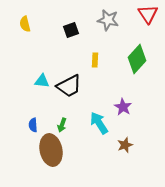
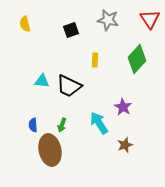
red triangle: moved 2 px right, 5 px down
black trapezoid: rotated 52 degrees clockwise
brown ellipse: moved 1 px left
